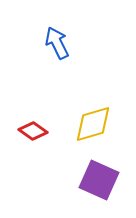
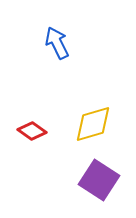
red diamond: moved 1 px left
purple square: rotated 9 degrees clockwise
